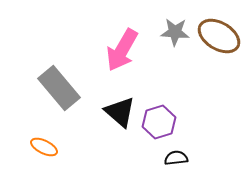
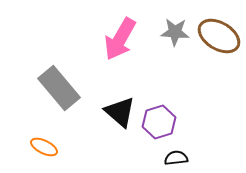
pink arrow: moved 2 px left, 11 px up
